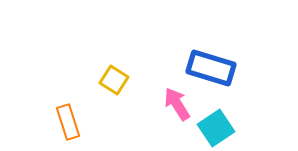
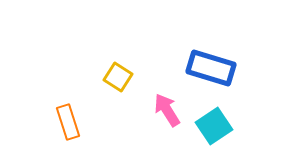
yellow square: moved 4 px right, 3 px up
pink arrow: moved 10 px left, 6 px down
cyan square: moved 2 px left, 2 px up
